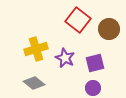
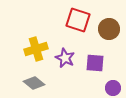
red square: rotated 20 degrees counterclockwise
purple square: rotated 18 degrees clockwise
purple circle: moved 20 px right
